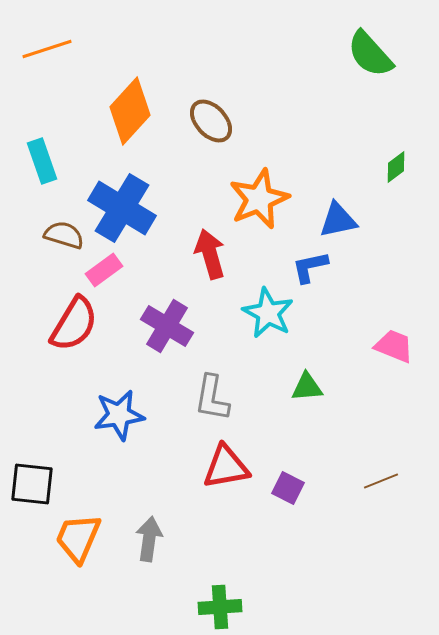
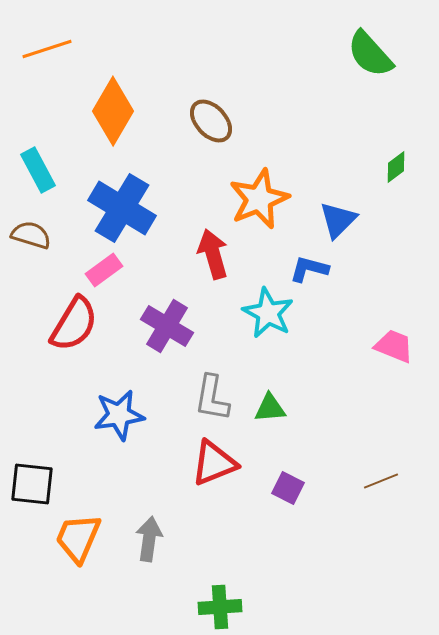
orange diamond: moved 17 px left; rotated 12 degrees counterclockwise
cyan rectangle: moved 4 px left, 9 px down; rotated 9 degrees counterclockwise
blue triangle: rotated 33 degrees counterclockwise
brown semicircle: moved 33 px left
red arrow: moved 3 px right
blue L-shape: moved 1 px left, 2 px down; rotated 27 degrees clockwise
green triangle: moved 37 px left, 21 px down
red triangle: moved 12 px left, 4 px up; rotated 12 degrees counterclockwise
